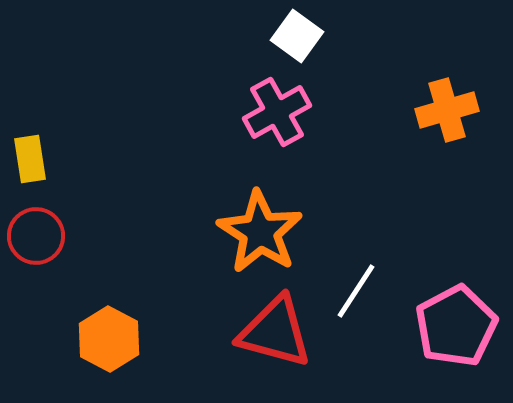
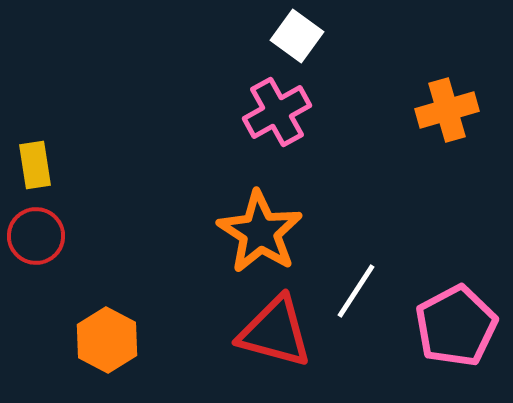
yellow rectangle: moved 5 px right, 6 px down
orange hexagon: moved 2 px left, 1 px down
